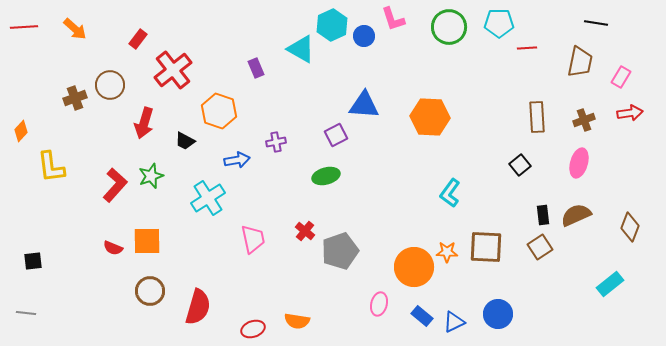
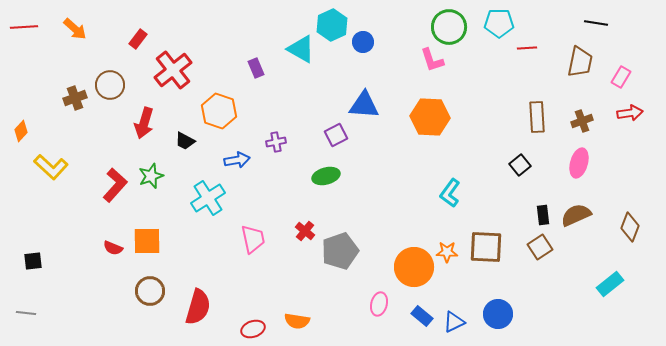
pink L-shape at (393, 19): moved 39 px right, 41 px down
blue circle at (364, 36): moved 1 px left, 6 px down
brown cross at (584, 120): moved 2 px left, 1 px down
yellow L-shape at (51, 167): rotated 40 degrees counterclockwise
